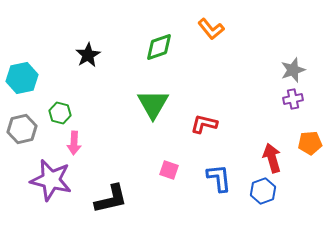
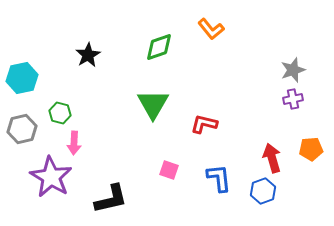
orange pentagon: moved 1 px right, 6 px down
purple star: moved 3 px up; rotated 18 degrees clockwise
